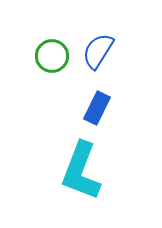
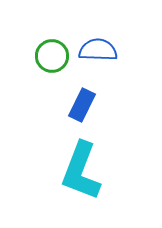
blue semicircle: moved 1 px up; rotated 60 degrees clockwise
blue rectangle: moved 15 px left, 3 px up
